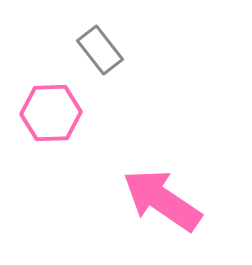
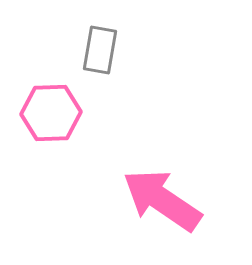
gray rectangle: rotated 48 degrees clockwise
